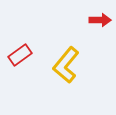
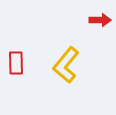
red rectangle: moved 4 px left, 8 px down; rotated 55 degrees counterclockwise
